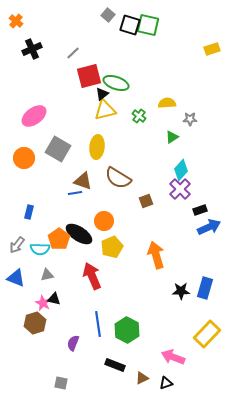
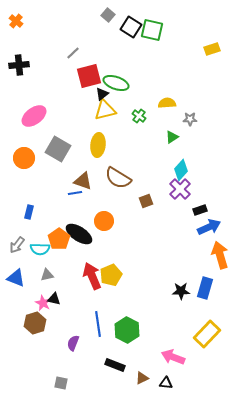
black square at (130, 25): moved 1 px right, 2 px down; rotated 15 degrees clockwise
green square at (148, 25): moved 4 px right, 5 px down
black cross at (32, 49): moved 13 px left, 16 px down; rotated 18 degrees clockwise
yellow ellipse at (97, 147): moved 1 px right, 2 px up
yellow pentagon at (112, 247): moved 1 px left, 28 px down
orange arrow at (156, 255): moved 64 px right
black triangle at (166, 383): rotated 24 degrees clockwise
